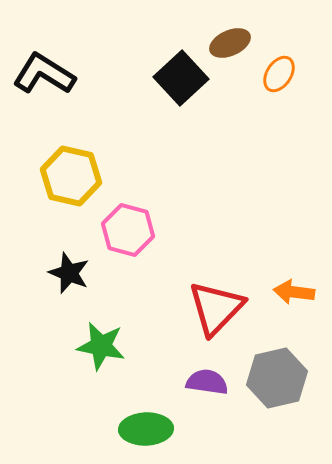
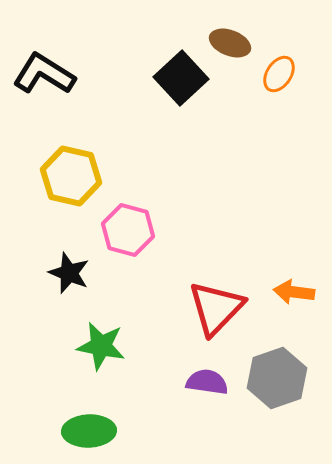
brown ellipse: rotated 45 degrees clockwise
gray hexagon: rotated 6 degrees counterclockwise
green ellipse: moved 57 px left, 2 px down
